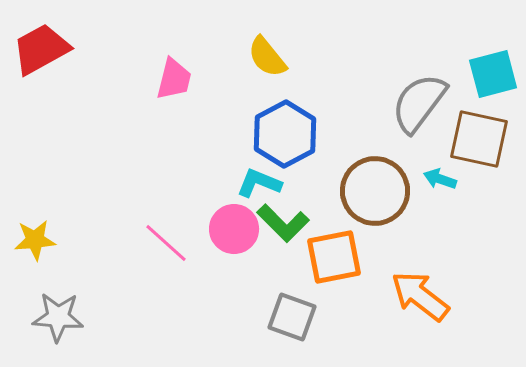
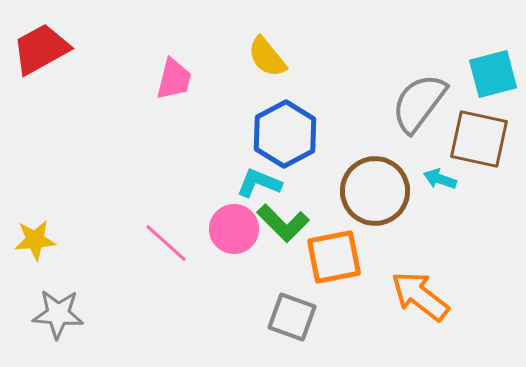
gray star: moved 3 px up
